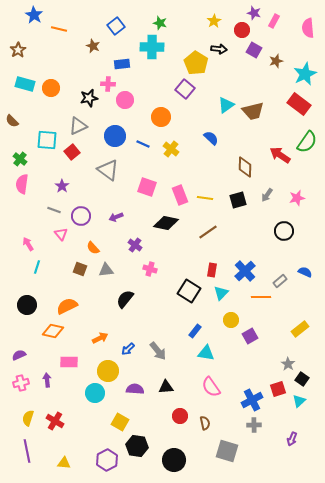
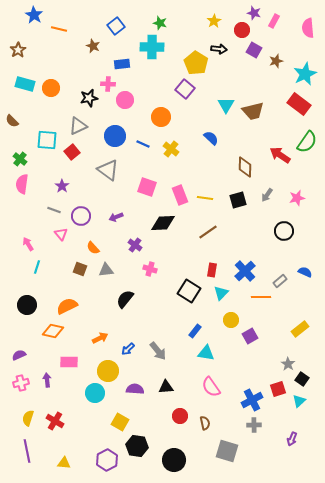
cyan triangle at (226, 105): rotated 24 degrees counterclockwise
black diamond at (166, 223): moved 3 px left; rotated 15 degrees counterclockwise
